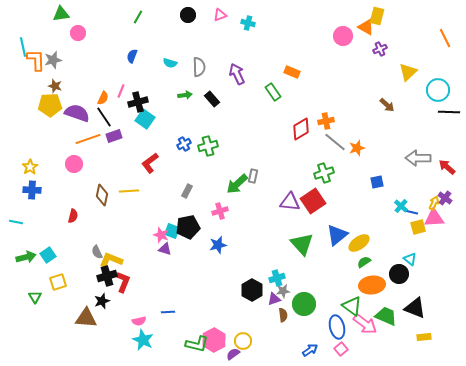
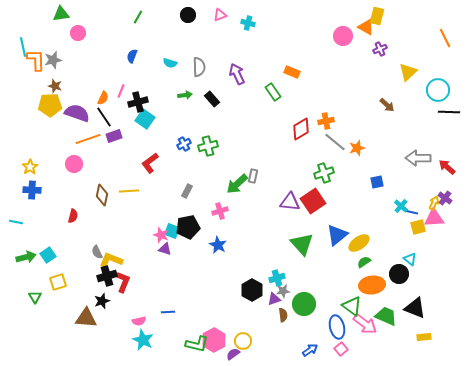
blue star at (218, 245): rotated 30 degrees counterclockwise
